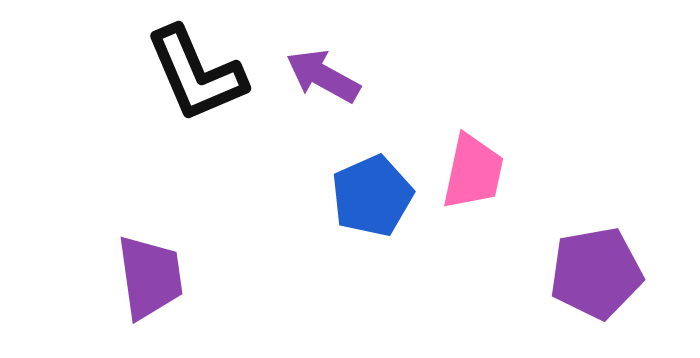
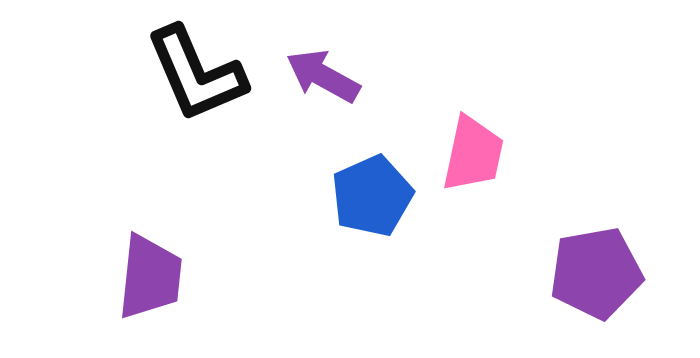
pink trapezoid: moved 18 px up
purple trapezoid: rotated 14 degrees clockwise
